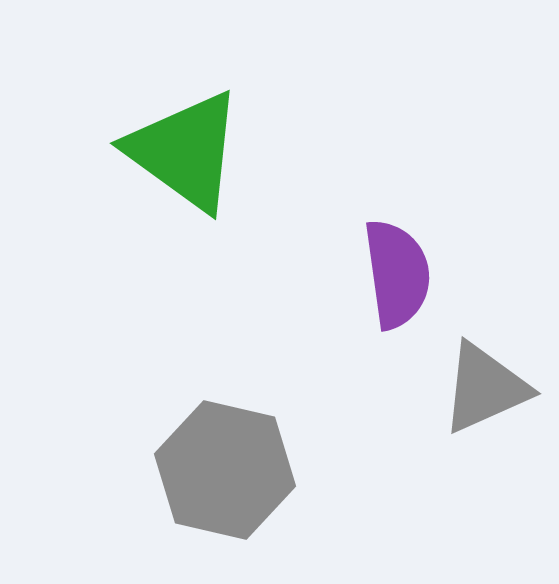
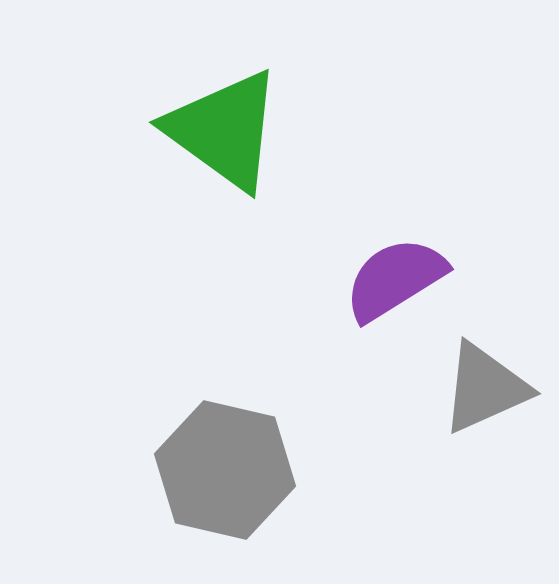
green triangle: moved 39 px right, 21 px up
purple semicircle: moved 2 px left, 5 px down; rotated 114 degrees counterclockwise
